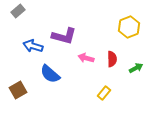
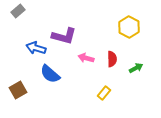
yellow hexagon: rotated 10 degrees counterclockwise
blue arrow: moved 3 px right, 2 px down
